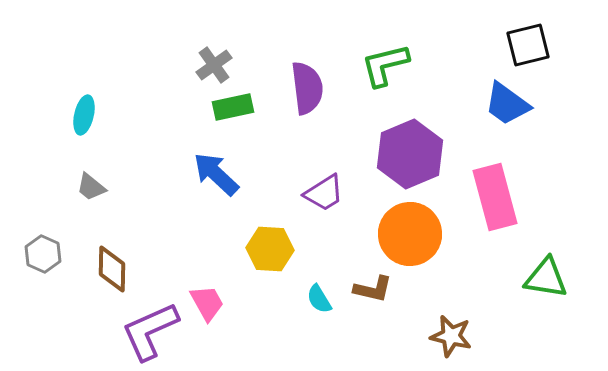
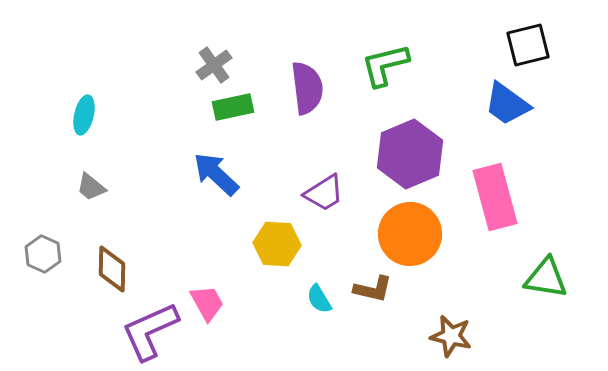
yellow hexagon: moved 7 px right, 5 px up
